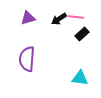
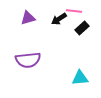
pink line: moved 2 px left, 6 px up
black rectangle: moved 6 px up
purple semicircle: moved 1 px right, 1 px down; rotated 100 degrees counterclockwise
cyan triangle: rotated 12 degrees counterclockwise
